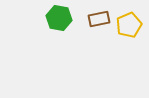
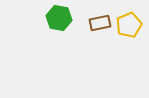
brown rectangle: moved 1 px right, 4 px down
